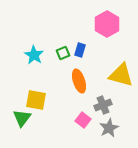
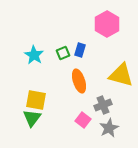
green triangle: moved 10 px right
